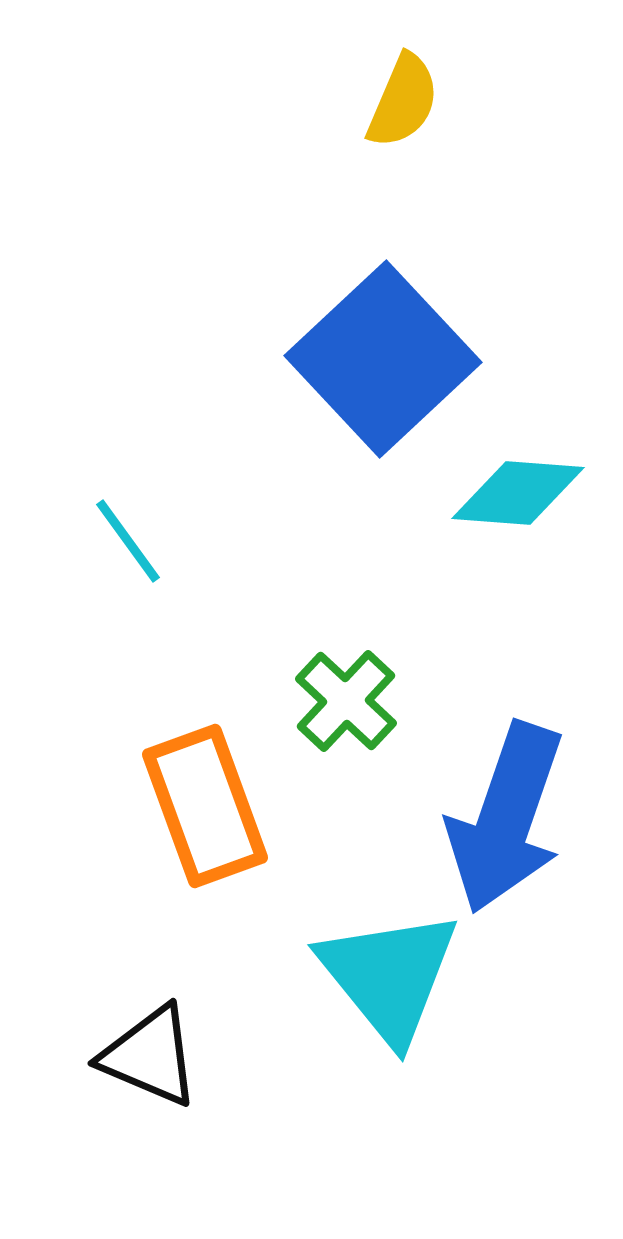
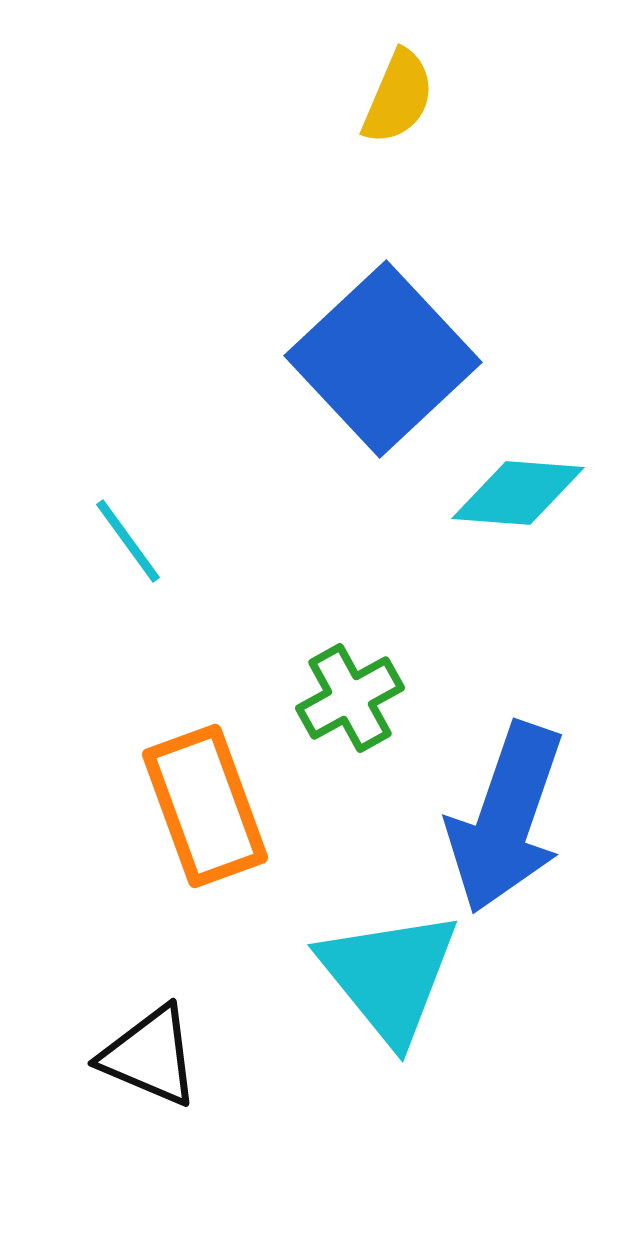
yellow semicircle: moved 5 px left, 4 px up
green cross: moved 4 px right, 3 px up; rotated 18 degrees clockwise
